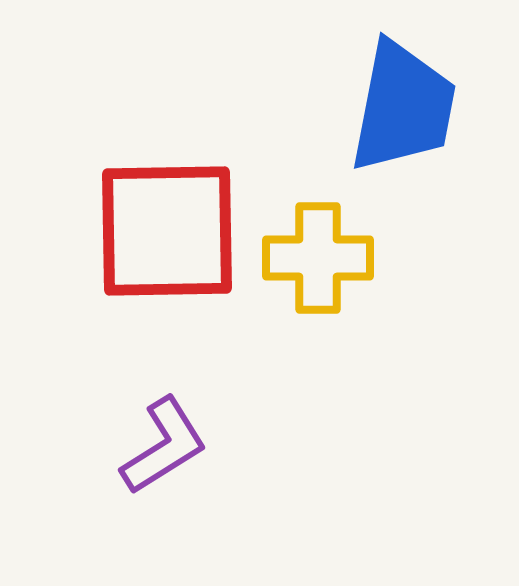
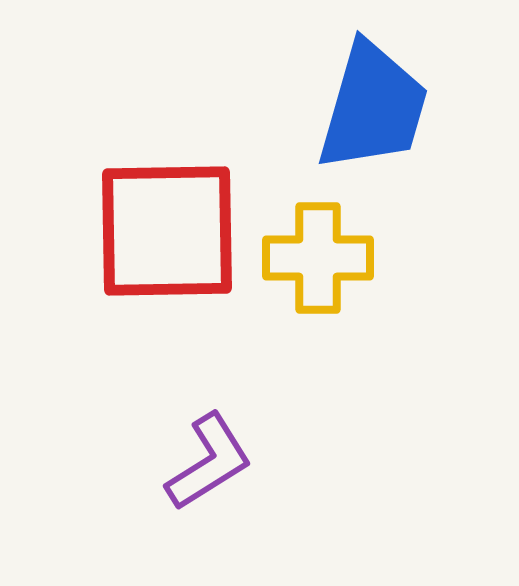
blue trapezoid: moved 30 px left; rotated 5 degrees clockwise
purple L-shape: moved 45 px right, 16 px down
